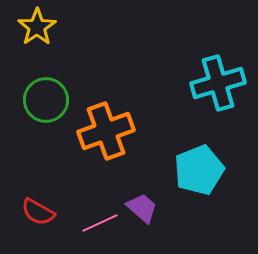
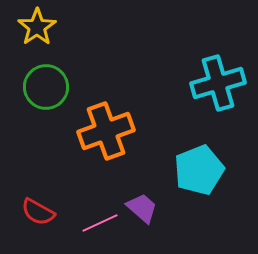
green circle: moved 13 px up
